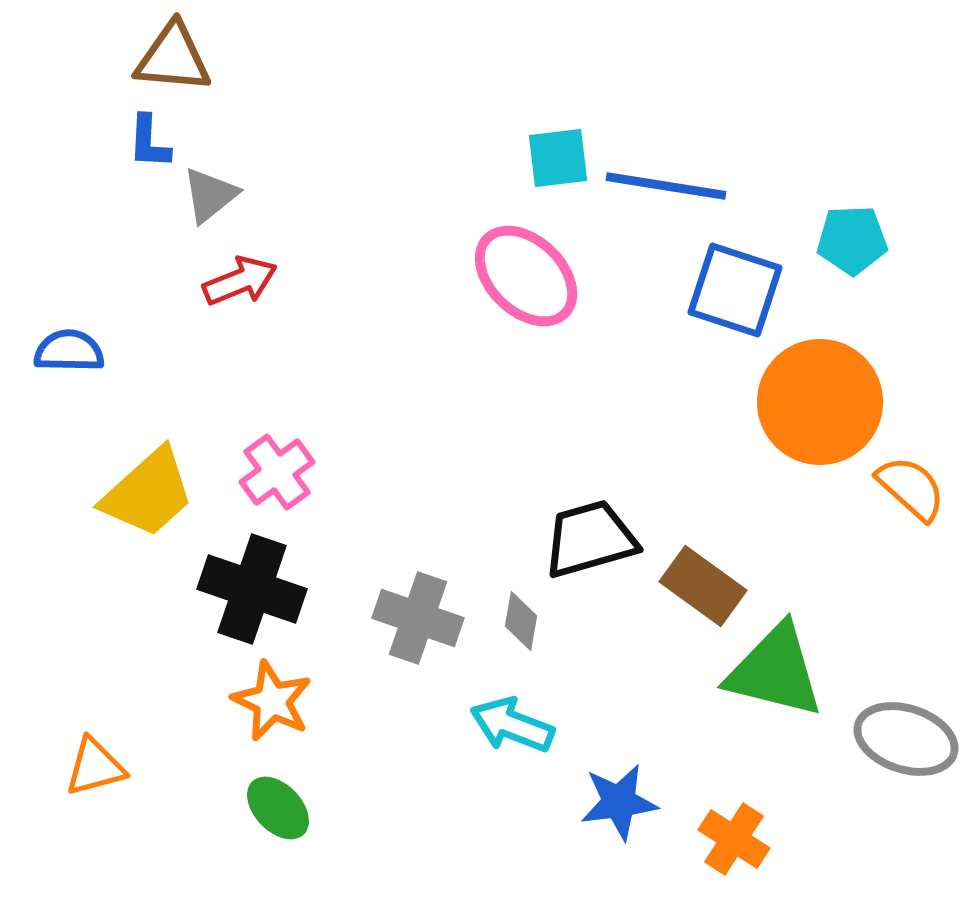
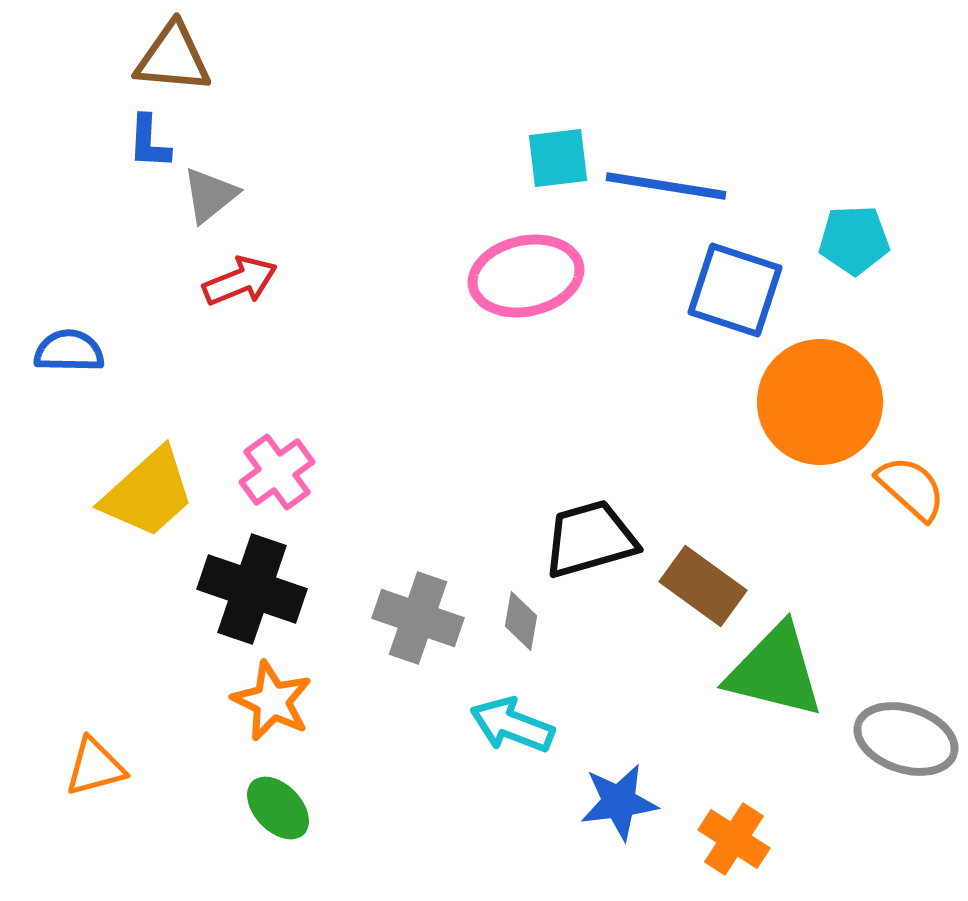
cyan pentagon: moved 2 px right
pink ellipse: rotated 56 degrees counterclockwise
